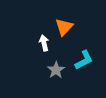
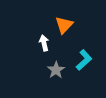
orange triangle: moved 2 px up
cyan L-shape: rotated 15 degrees counterclockwise
